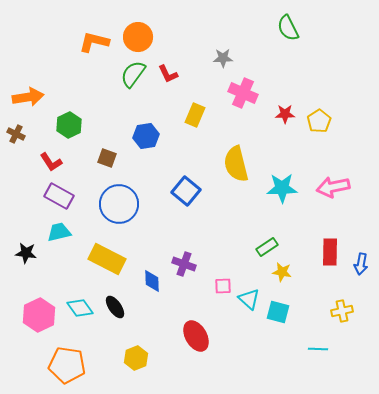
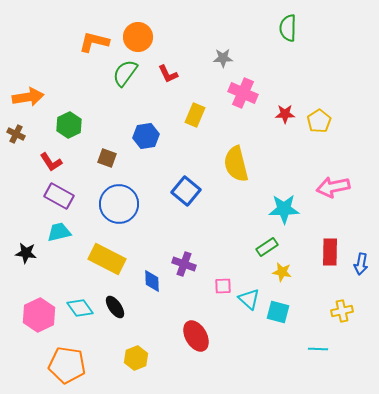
green semicircle at (288, 28): rotated 28 degrees clockwise
green semicircle at (133, 74): moved 8 px left, 1 px up
cyan star at (282, 188): moved 2 px right, 21 px down
